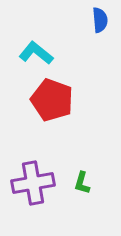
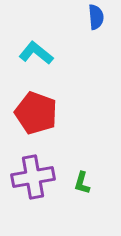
blue semicircle: moved 4 px left, 3 px up
red pentagon: moved 16 px left, 13 px down
purple cross: moved 6 px up
